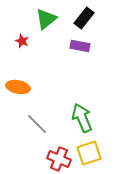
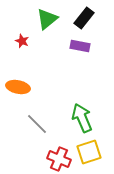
green triangle: moved 1 px right
yellow square: moved 1 px up
